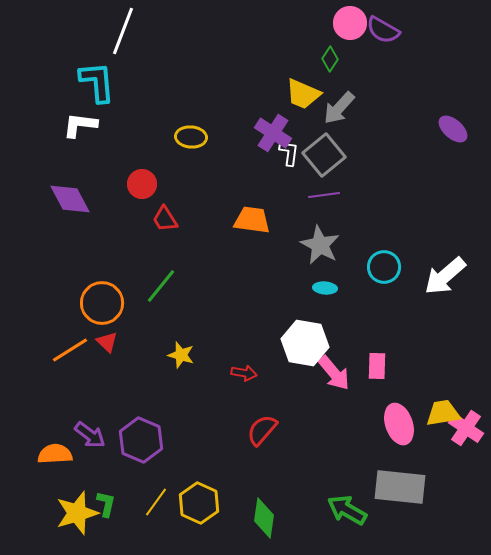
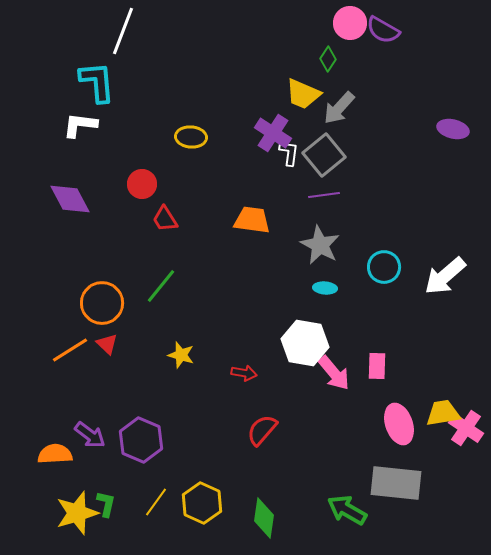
green diamond at (330, 59): moved 2 px left
purple ellipse at (453, 129): rotated 28 degrees counterclockwise
red triangle at (107, 342): moved 2 px down
gray rectangle at (400, 487): moved 4 px left, 4 px up
yellow hexagon at (199, 503): moved 3 px right
